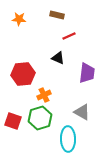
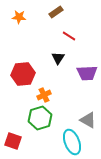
brown rectangle: moved 1 px left, 3 px up; rotated 48 degrees counterclockwise
orange star: moved 2 px up
red line: rotated 56 degrees clockwise
black triangle: rotated 40 degrees clockwise
purple trapezoid: rotated 80 degrees clockwise
gray triangle: moved 6 px right, 8 px down
red square: moved 20 px down
cyan ellipse: moved 4 px right, 3 px down; rotated 20 degrees counterclockwise
